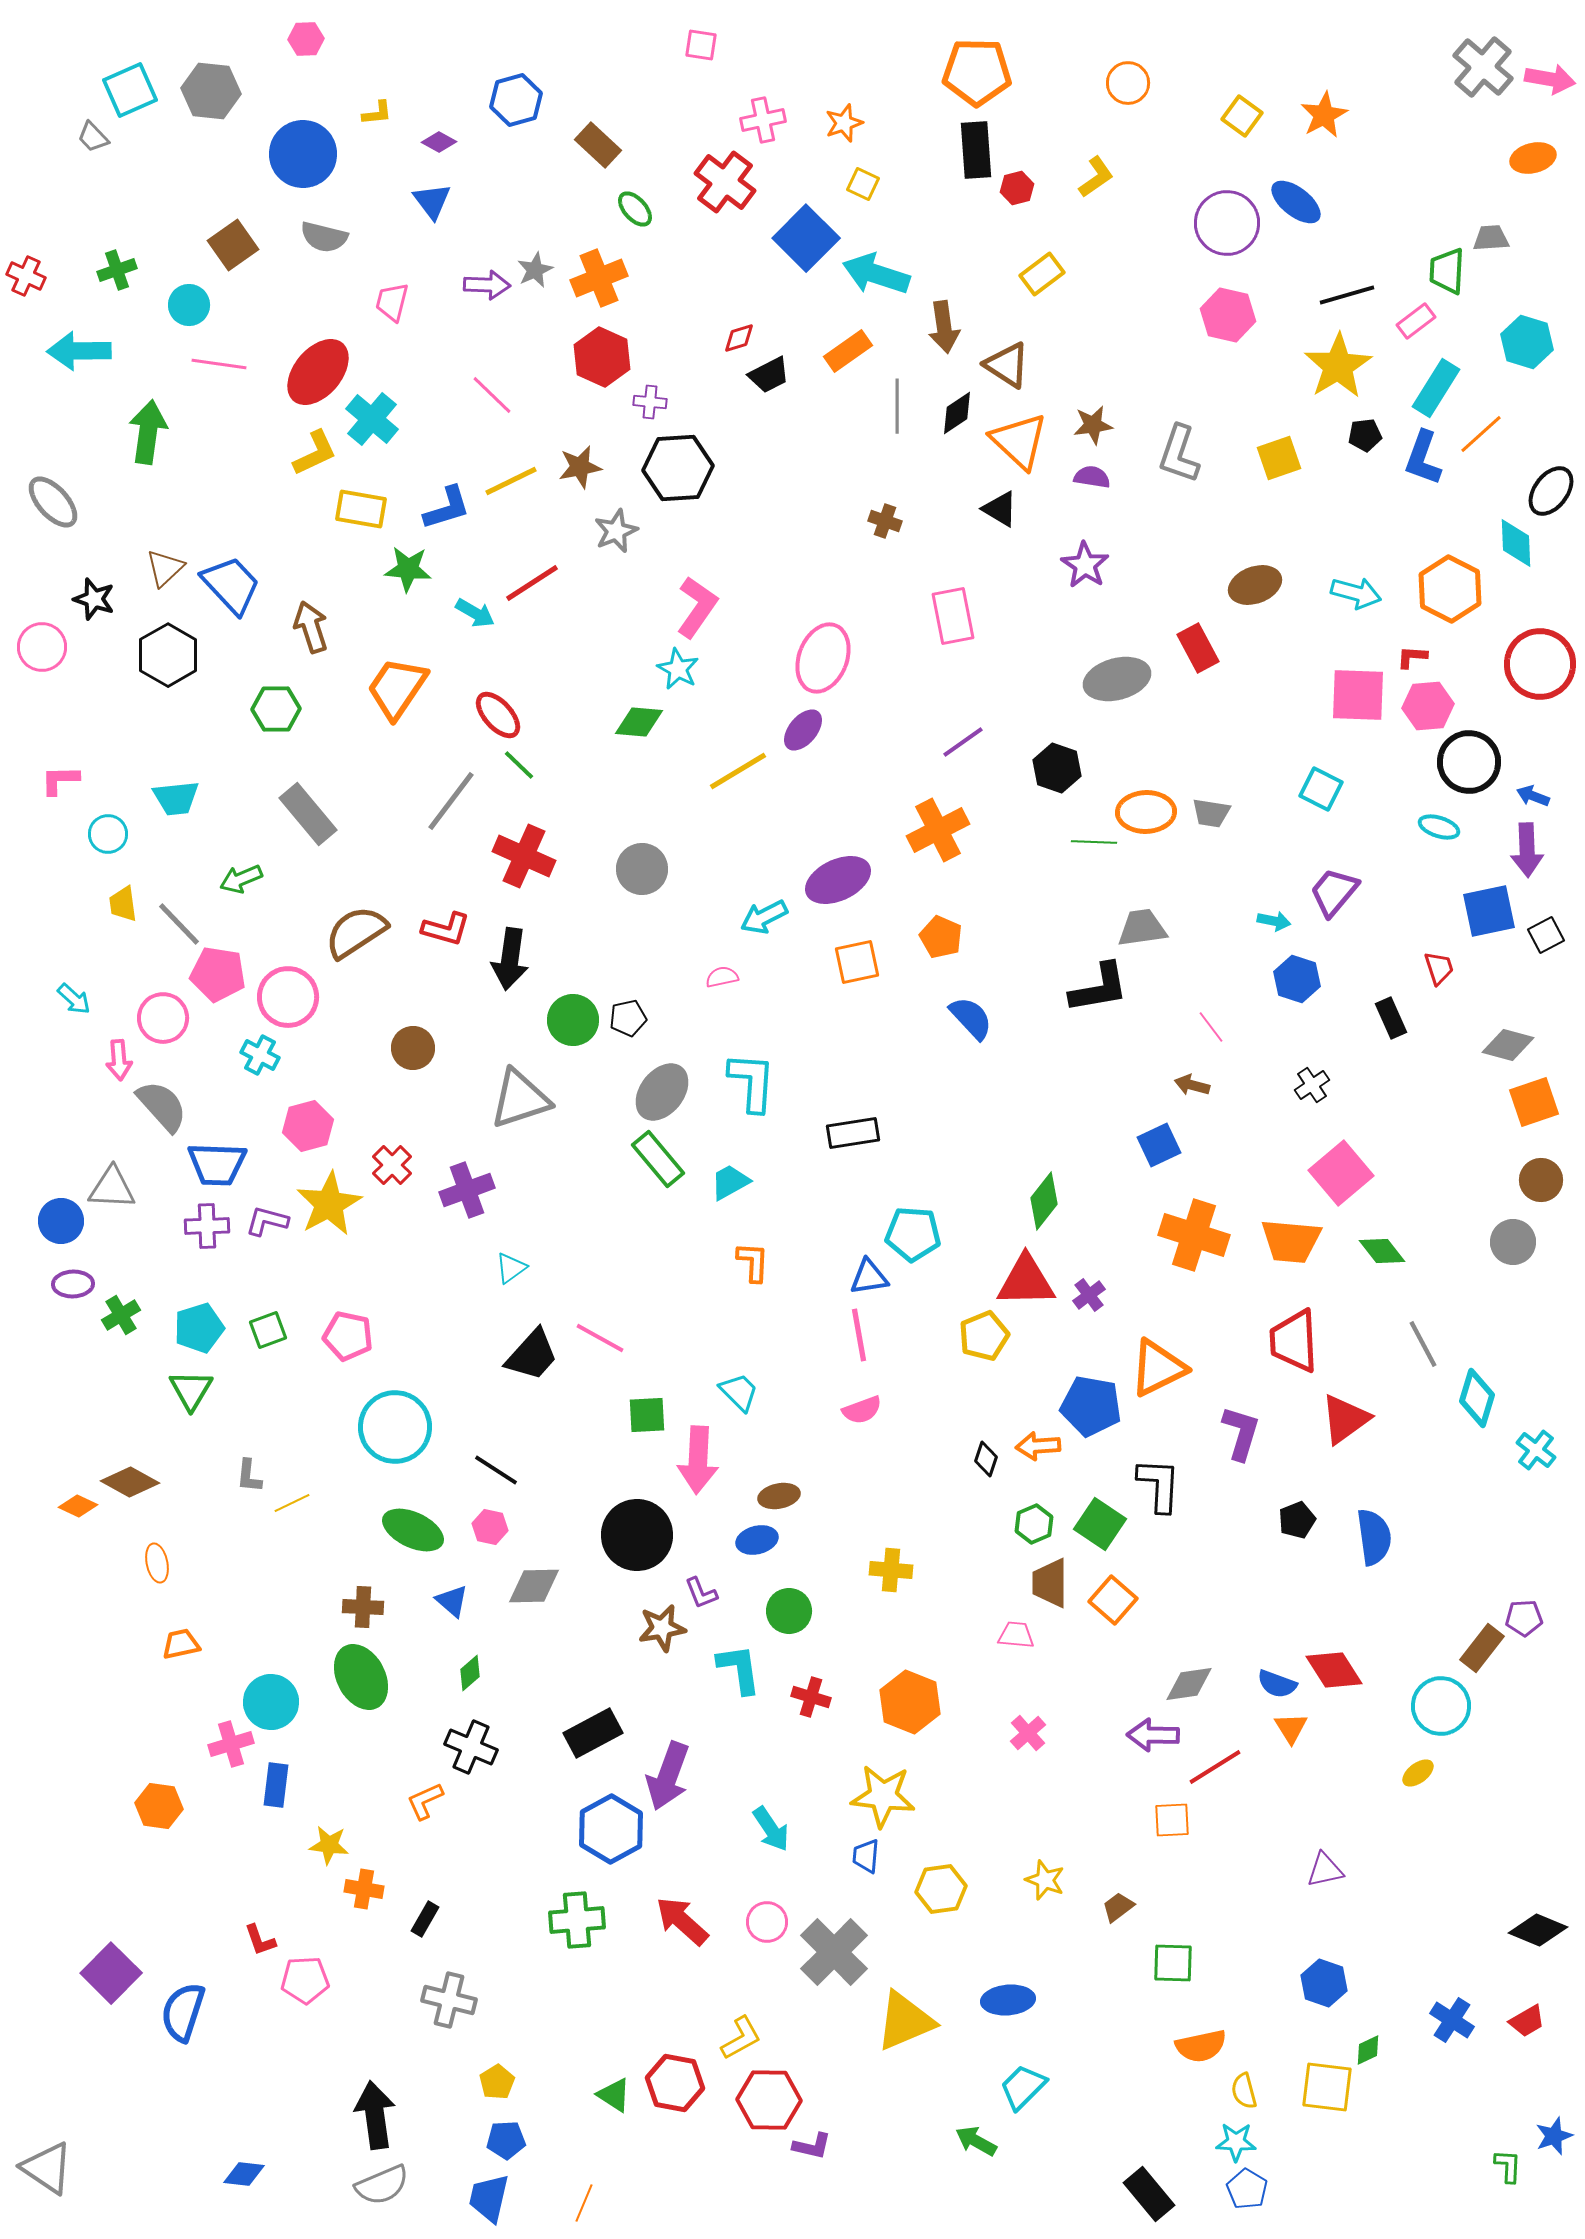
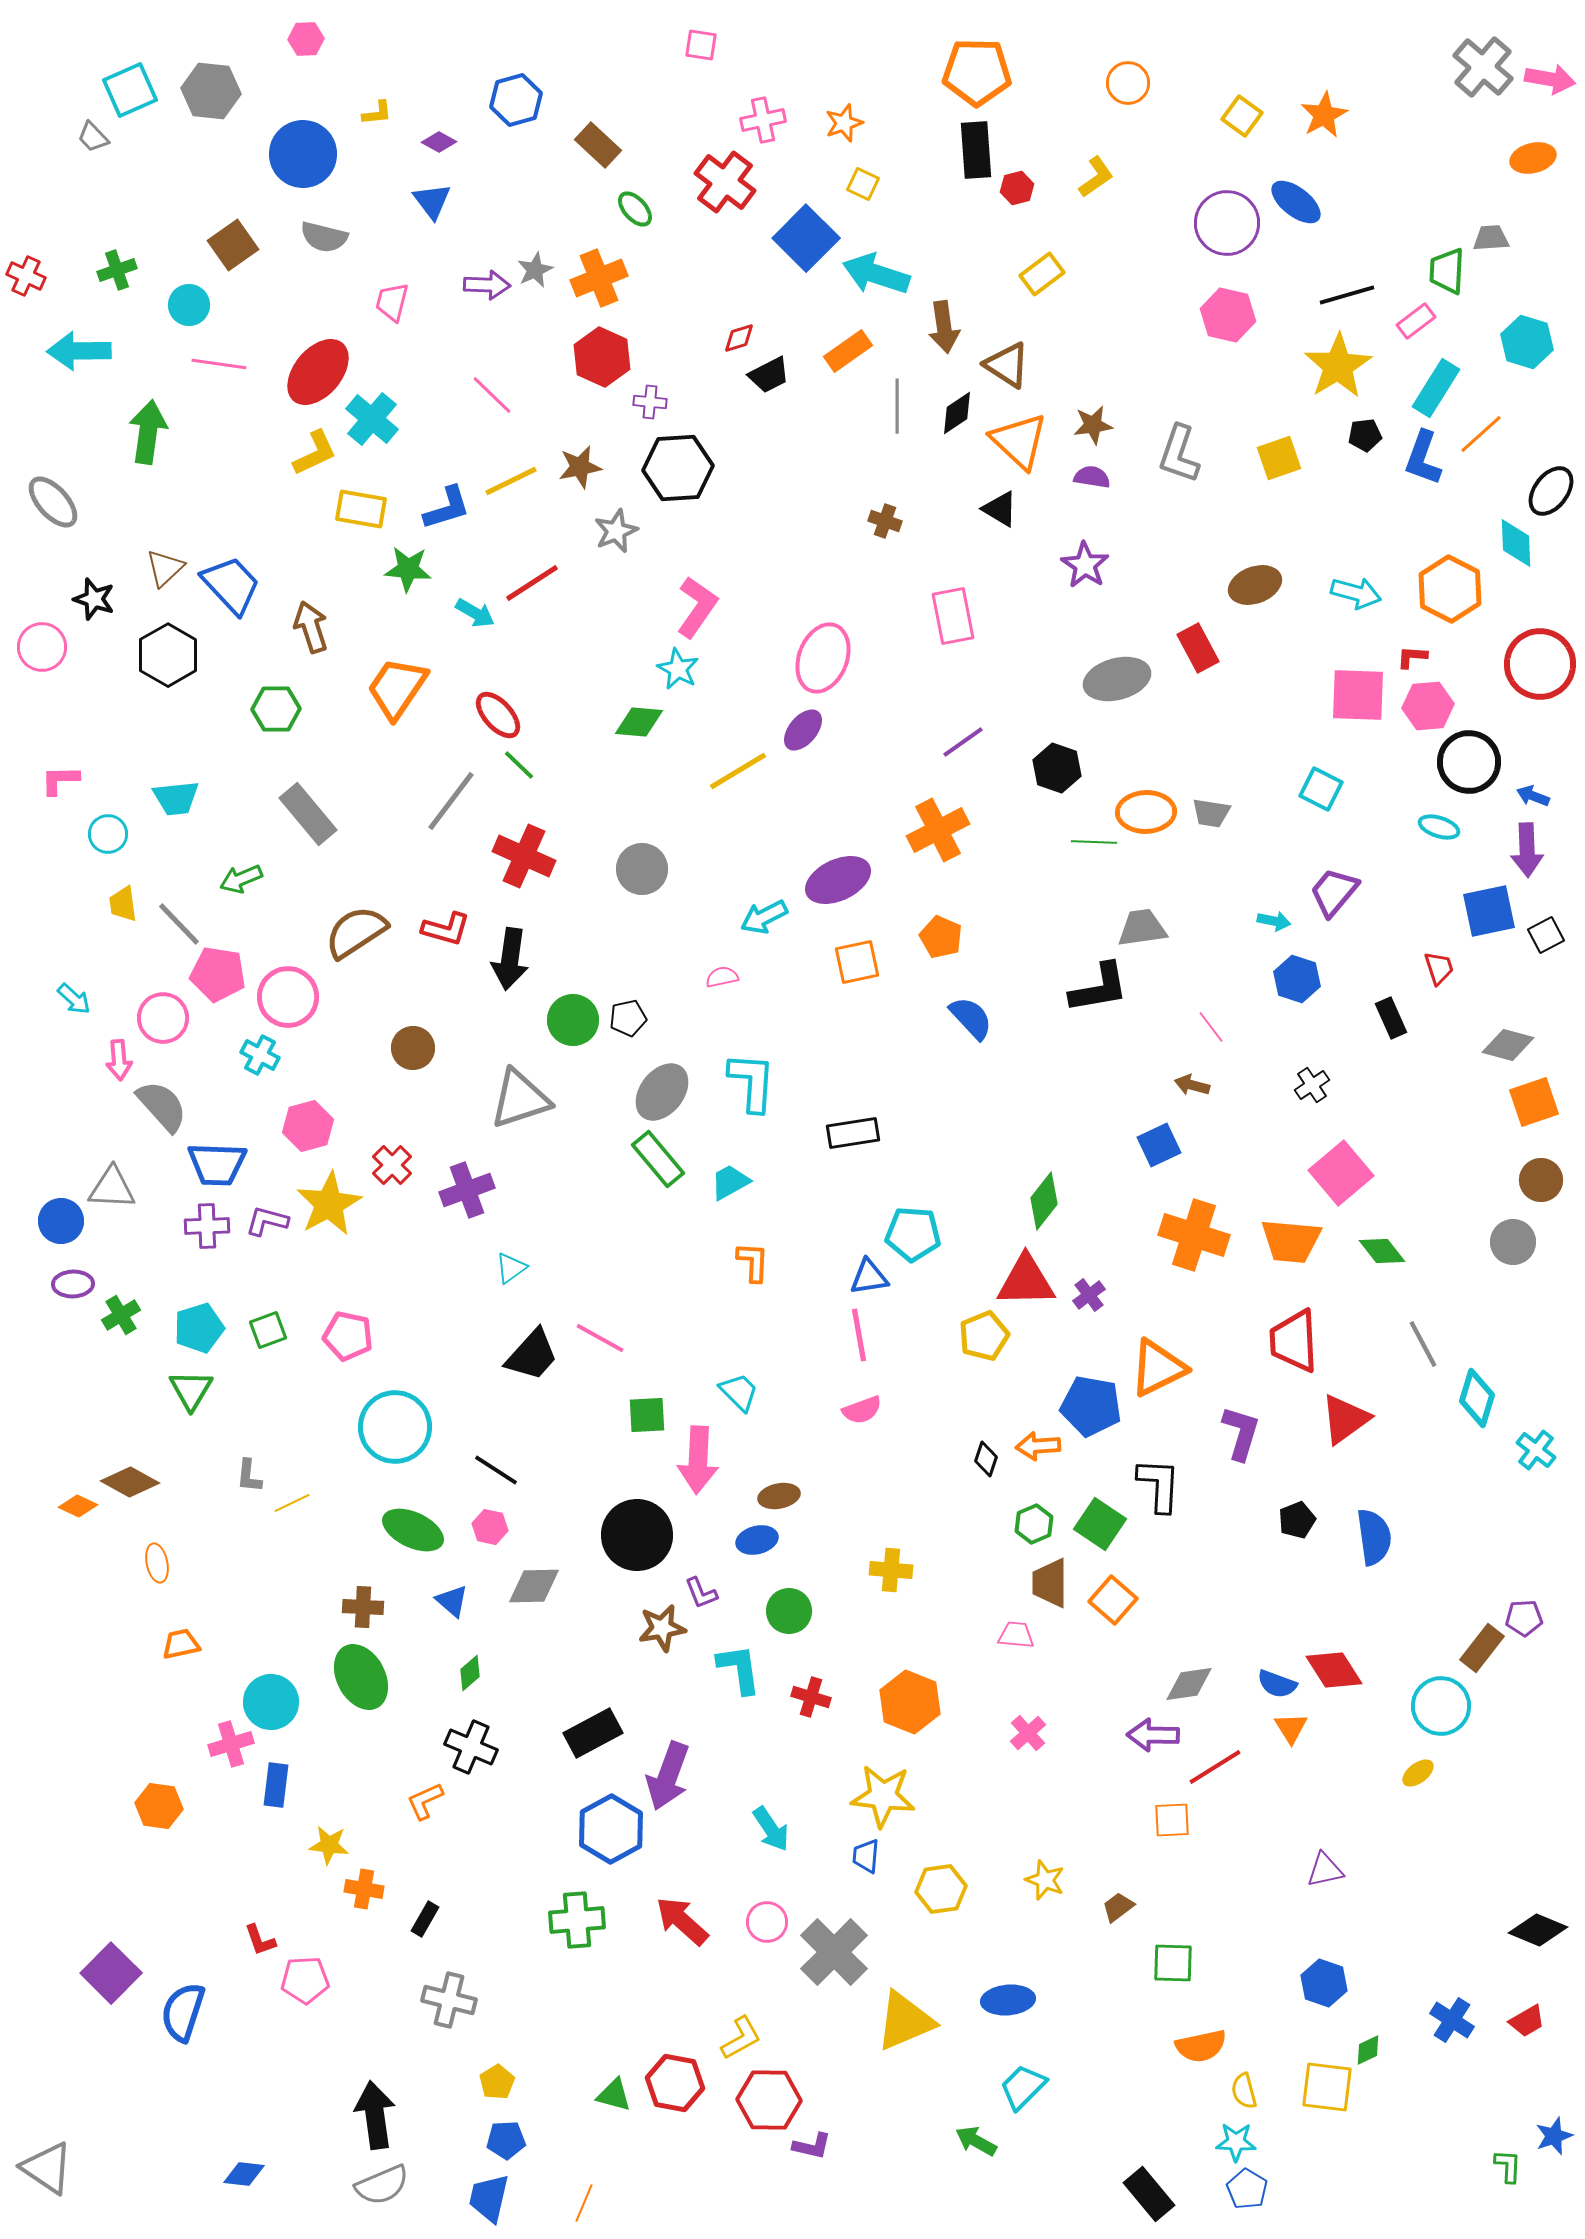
green triangle at (614, 2095): rotated 18 degrees counterclockwise
